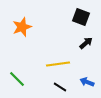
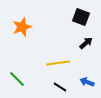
yellow line: moved 1 px up
